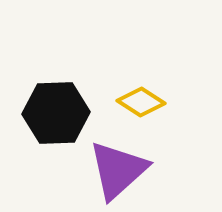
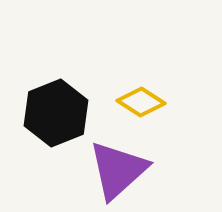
black hexagon: rotated 20 degrees counterclockwise
